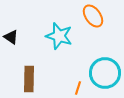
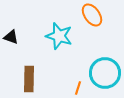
orange ellipse: moved 1 px left, 1 px up
black triangle: rotated 14 degrees counterclockwise
